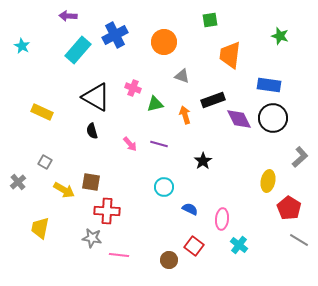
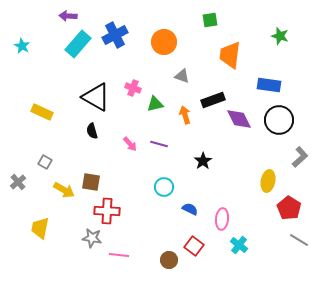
cyan rectangle: moved 6 px up
black circle: moved 6 px right, 2 px down
